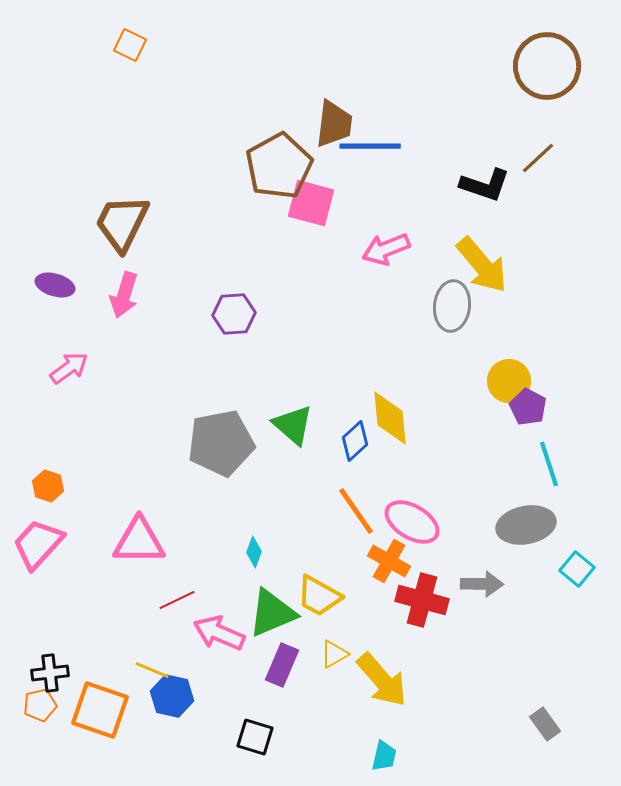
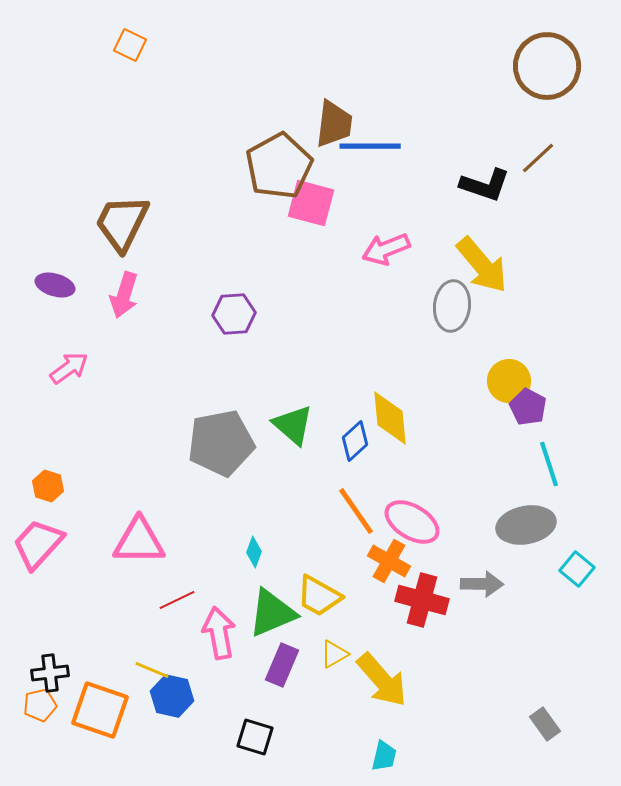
pink arrow at (219, 633): rotated 57 degrees clockwise
